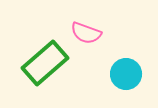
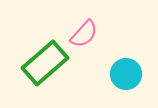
pink semicircle: moved 2 px left, 1 px down; rotated 68 degrees counterclockwise
